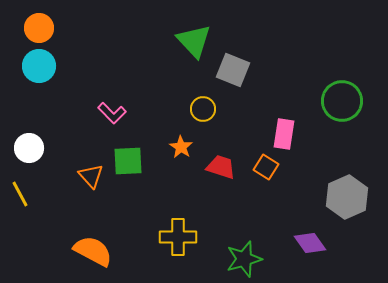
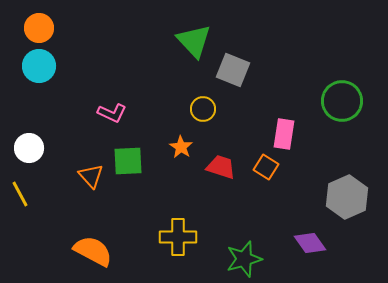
pink L-shape: rotated 20 degrees counterclockwise
